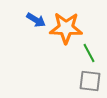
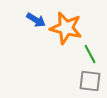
orange star: rotated 12 degrees clockwise
green line: moved 1 px right, 1 px down
